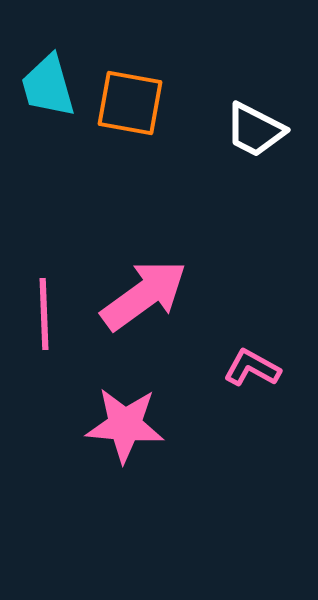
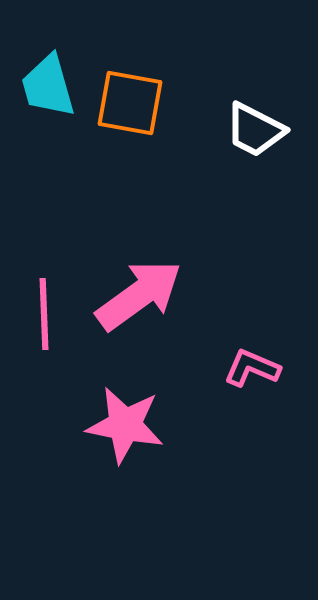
pink arrow: moved 5 px left
pink L-shape: rotated 6 degrees counterclockwise
pink star: rotated 6 degrees clockwise
